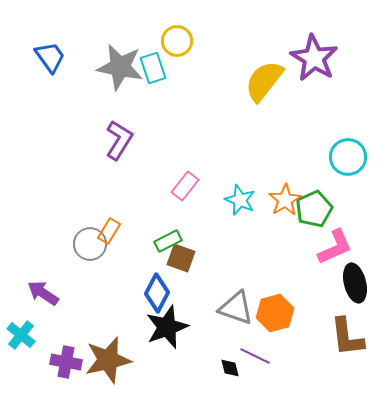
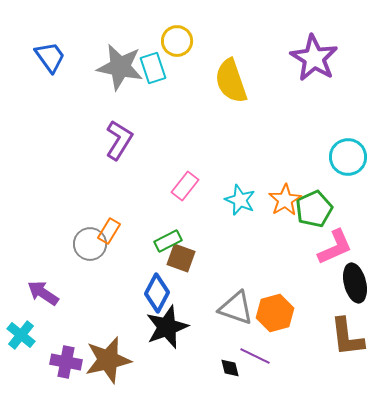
yellow semicircle: moved 33 px left; rotated 57 degrees counterclockwise
